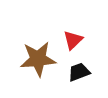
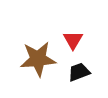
red triangle: rotated 15 degrees counterclockwise
